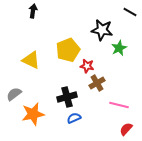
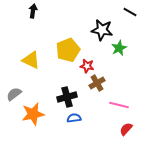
blue semicircle: rotated 16 degrees clockwise
